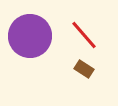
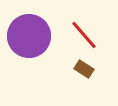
purple circle: moved 1 px left
